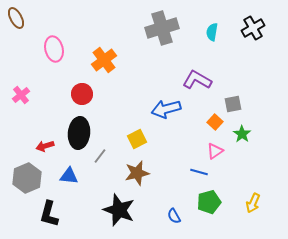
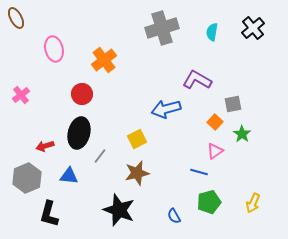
black cross: rotated 10 degrees counterclockwise
black ellipse: rotated 8 degrees clockwise
